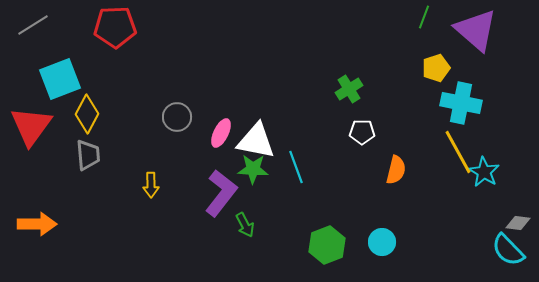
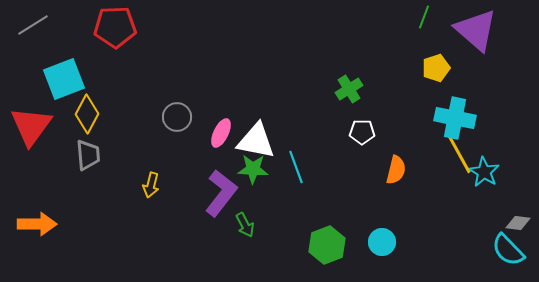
cyan square: moved 4 px right
cyan cross: moved 6 px left, 15 px down
yellow arrow: rotated 15 degrees clockwise
